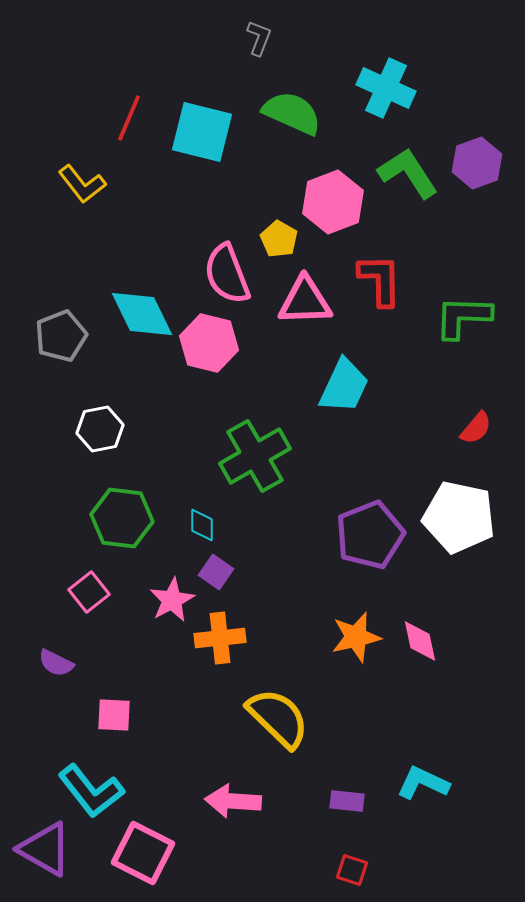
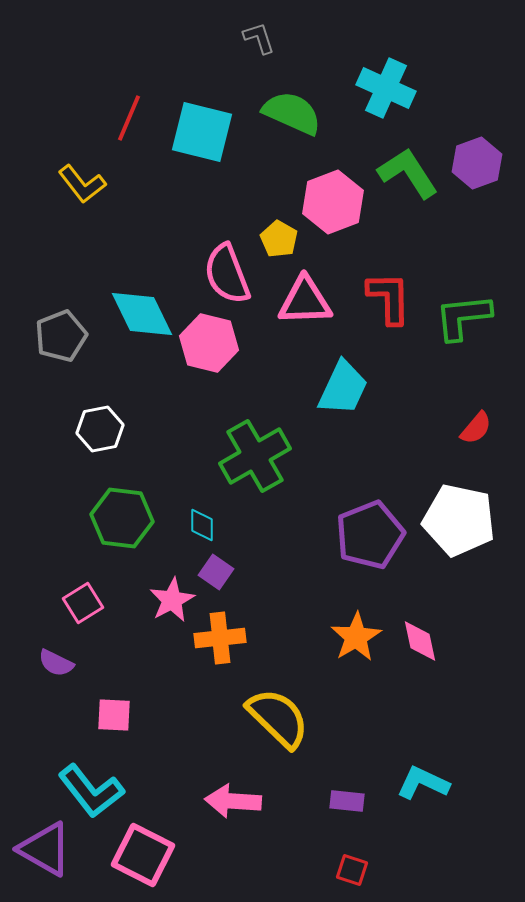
gray L-shape at (259, 38): rotated 39 degrees counterclockwise
red L-shape at (380, 280): moved 9 px right, 18 px down
green L-shape at (463, 317): rotated 8 degrees counterclockwise
cyan trapezoid at (344, 386): moved 1 px left, 2 px down
white pentagon at (459, 517): moved 3 px down
pink square at (89, 592): moved 6 px left, 11 px down; rotated 6 degrees clockwise
orange star at (356, 637): rotated 18 degrees counterclockwise
pink square at (143, 853): moved 2 px down
